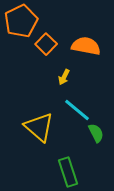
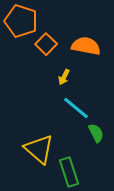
orange pentagon: rotated 28 degrees counterclockwise
cyan line: moved 1 px left, 2 px up
yellow triangle: moved 22 px down
green rectangle: moved 1 px right
